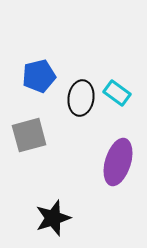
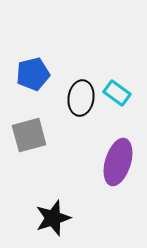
blue pentagon: moved 6 px left, 2 px up
